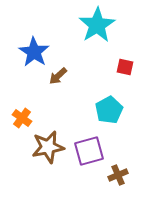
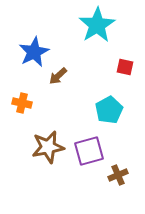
blue star: rotated 12 degrees clockwise
orange cross: moved 15 px up; rotated 24 degrees counterclockwise
